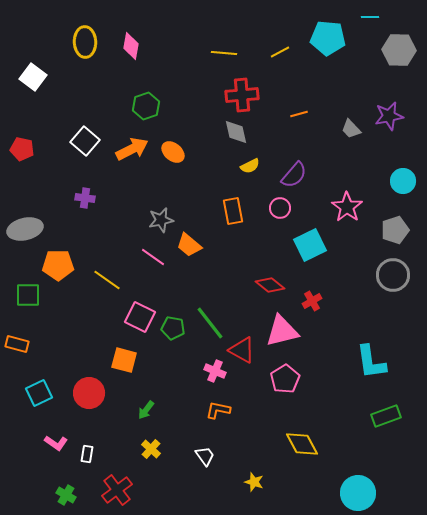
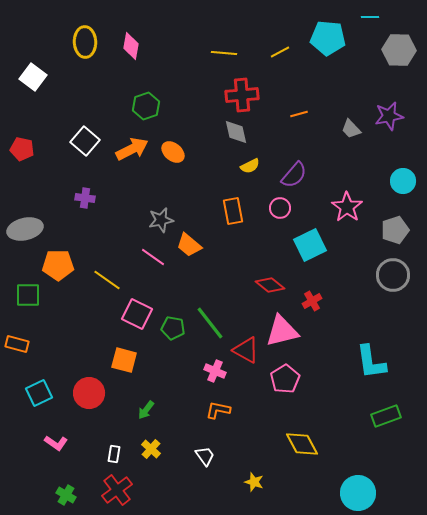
pink square at (140, 317): moved 3 px left, 3 px up
red triangle at (242, 350): moved 4 px right
white rectangle at (87, 454): moved 27 px right
